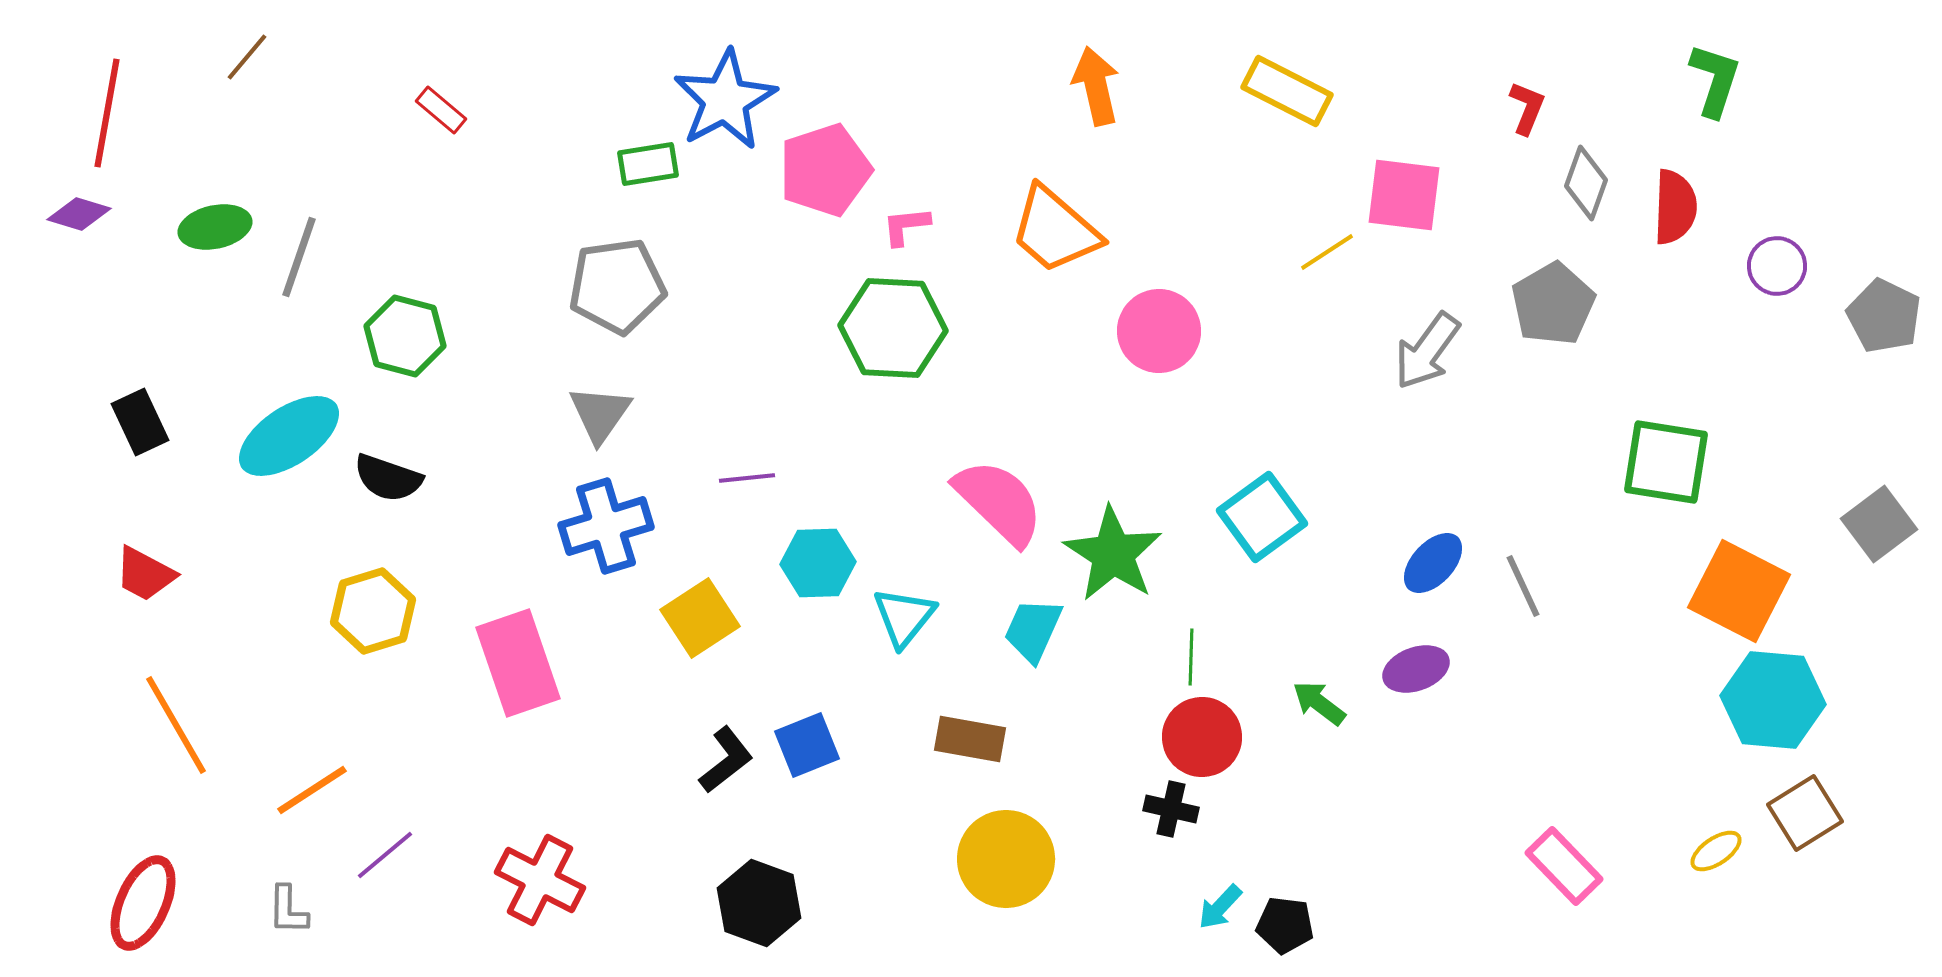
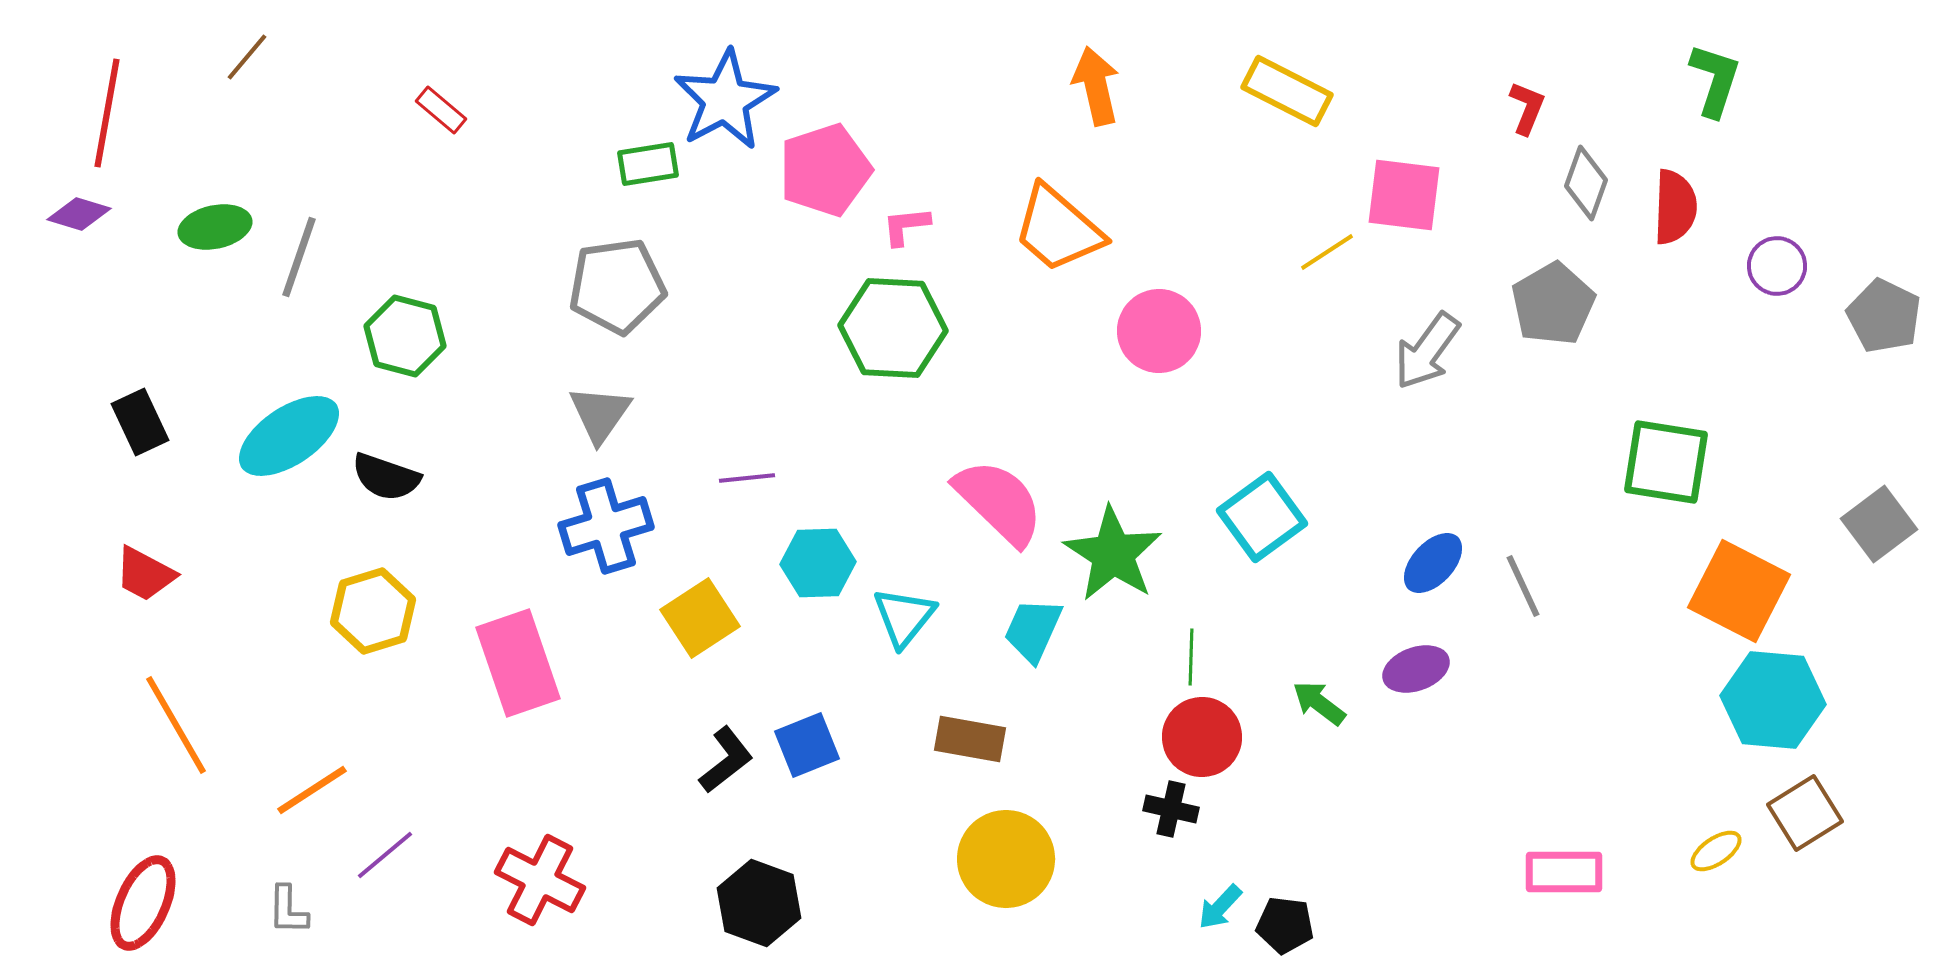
orange trapezoid at (1055, 230): moved 3 px right, 1 px up
black semicircle at (388, 478): moved 2 px left, 1 px up
pink rectangle at (1564, 866): moved 6 px down; rotated 46 degrees counterclockwise
